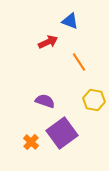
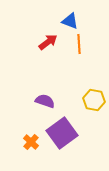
red arrow: rotated 12 degrees counterclockwise
orange line: moved 18 px up; rotated 30 degrees clockwise
